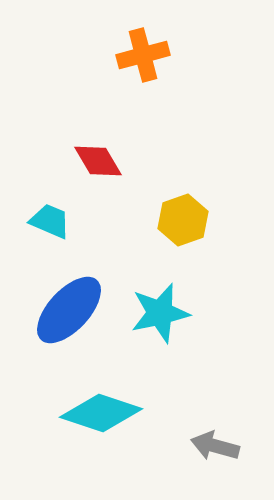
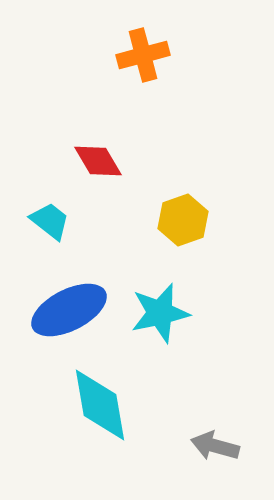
cyan trapezoid: rotated 15 degrees clockwise
blue ellipse: rotated 20 degrees clockwise
cyan diamond: moved 1 px left, 8 px up; rotated 62 degrees clockwise
